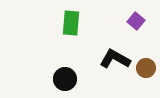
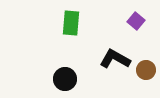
brown circle: moved 2 px down
